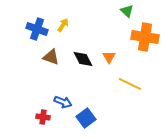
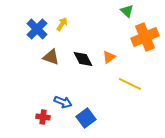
yellow arrow: moved 1 px left, 1 px up
blue cross: rotated 25 degrees clockwise
orange cross: rotated 32 degrees counterclockwise
orange triangle: rotated 24 degrees clockwise
